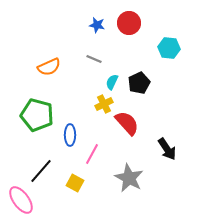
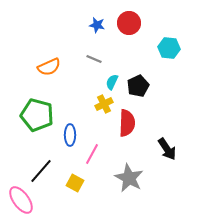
black pentagon: moved 1 px left, 3 px down
red semicircle: rotated 44 degrees clockwise
